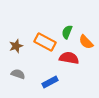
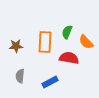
orange rectangle: rotated 65 degrees clockwise
brown star: rotated 16 degrees clockwise
gray semicircle: moved 2 px right, 2 px down; rotated 104 degrees counterclockwise
